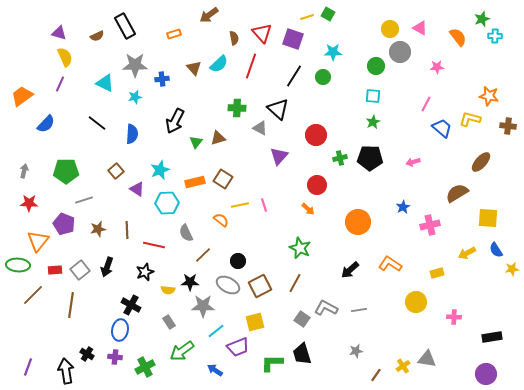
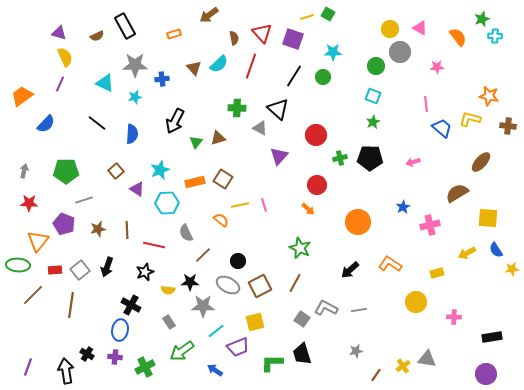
cyan square at (373, 96): rotated 14 degrees clockwise
pink line at (426, 104): rotated 35 degrees counterclockwise
